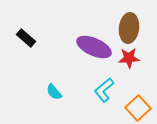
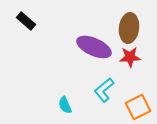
black rectangle: moved 17 px up
red star: moved 1 px right, 1 px up
cyan semicircle: moved 11 px right, 13 px down; rotated 18 degrees clockwise
orange square: moved 1 px up; rotated 15 degrees clockwise
